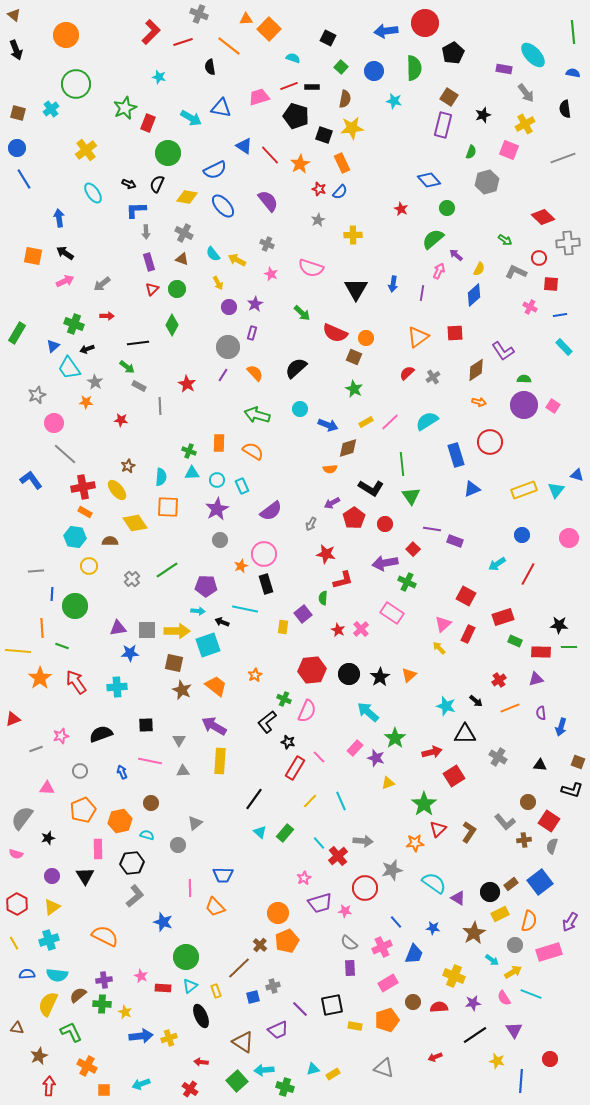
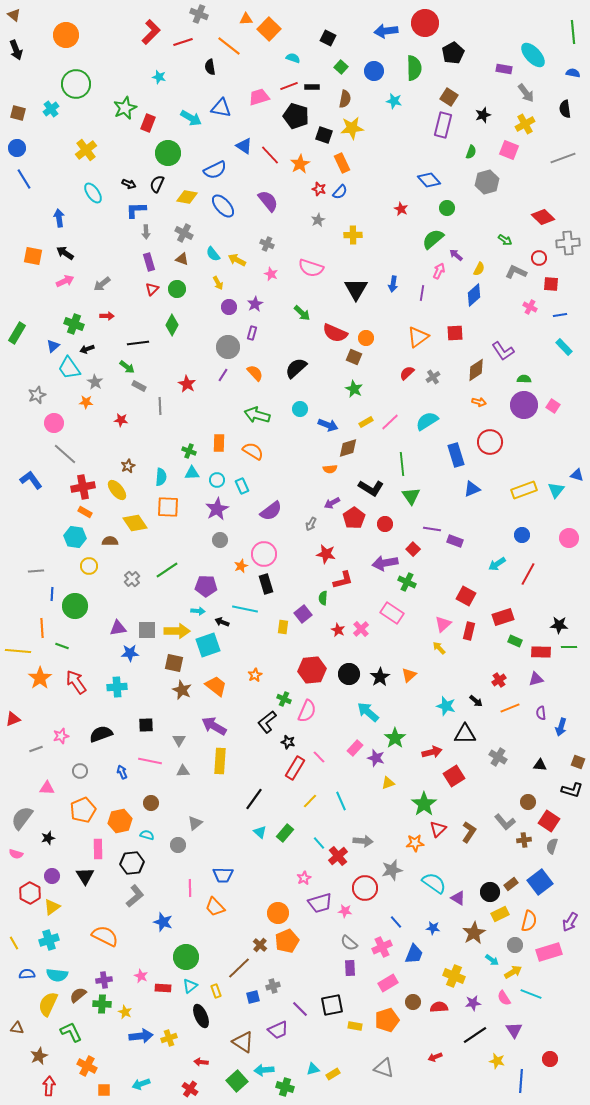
red rectangle at (468, 634): moved 1 px right, 3 px up; rotated 12 degrees counterclockwise
red hexagon at (17, 904): moved 13 px right, 11 px up
